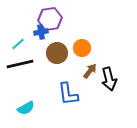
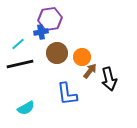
orange circle: moved 9 px down
blue L-shape: moved 1 px left
